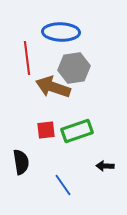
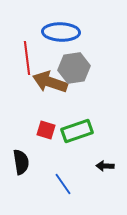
brown arrow: moved 3 px left, 5 px up
red square: rotated 24 degrees clockwise
blue line: moved 1 px up
